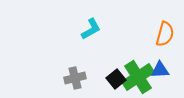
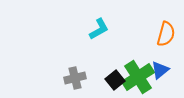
cyan L-shape: moved 8 px right
orange semicircle: moved 1 px right
blue triangle: rotated 36 degrees counterclockwise
black square: moved 1 px left, 1 px down
